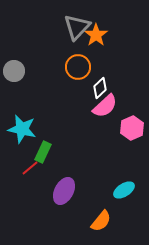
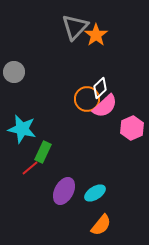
gray triangle: moved 2 px left
orange circle: moved 9 px right, 32 px down
gray circle: moved 1 px down
cyan ellipse: moved 29 px left, 3 px down
orange semicircle: moved 4 px down
